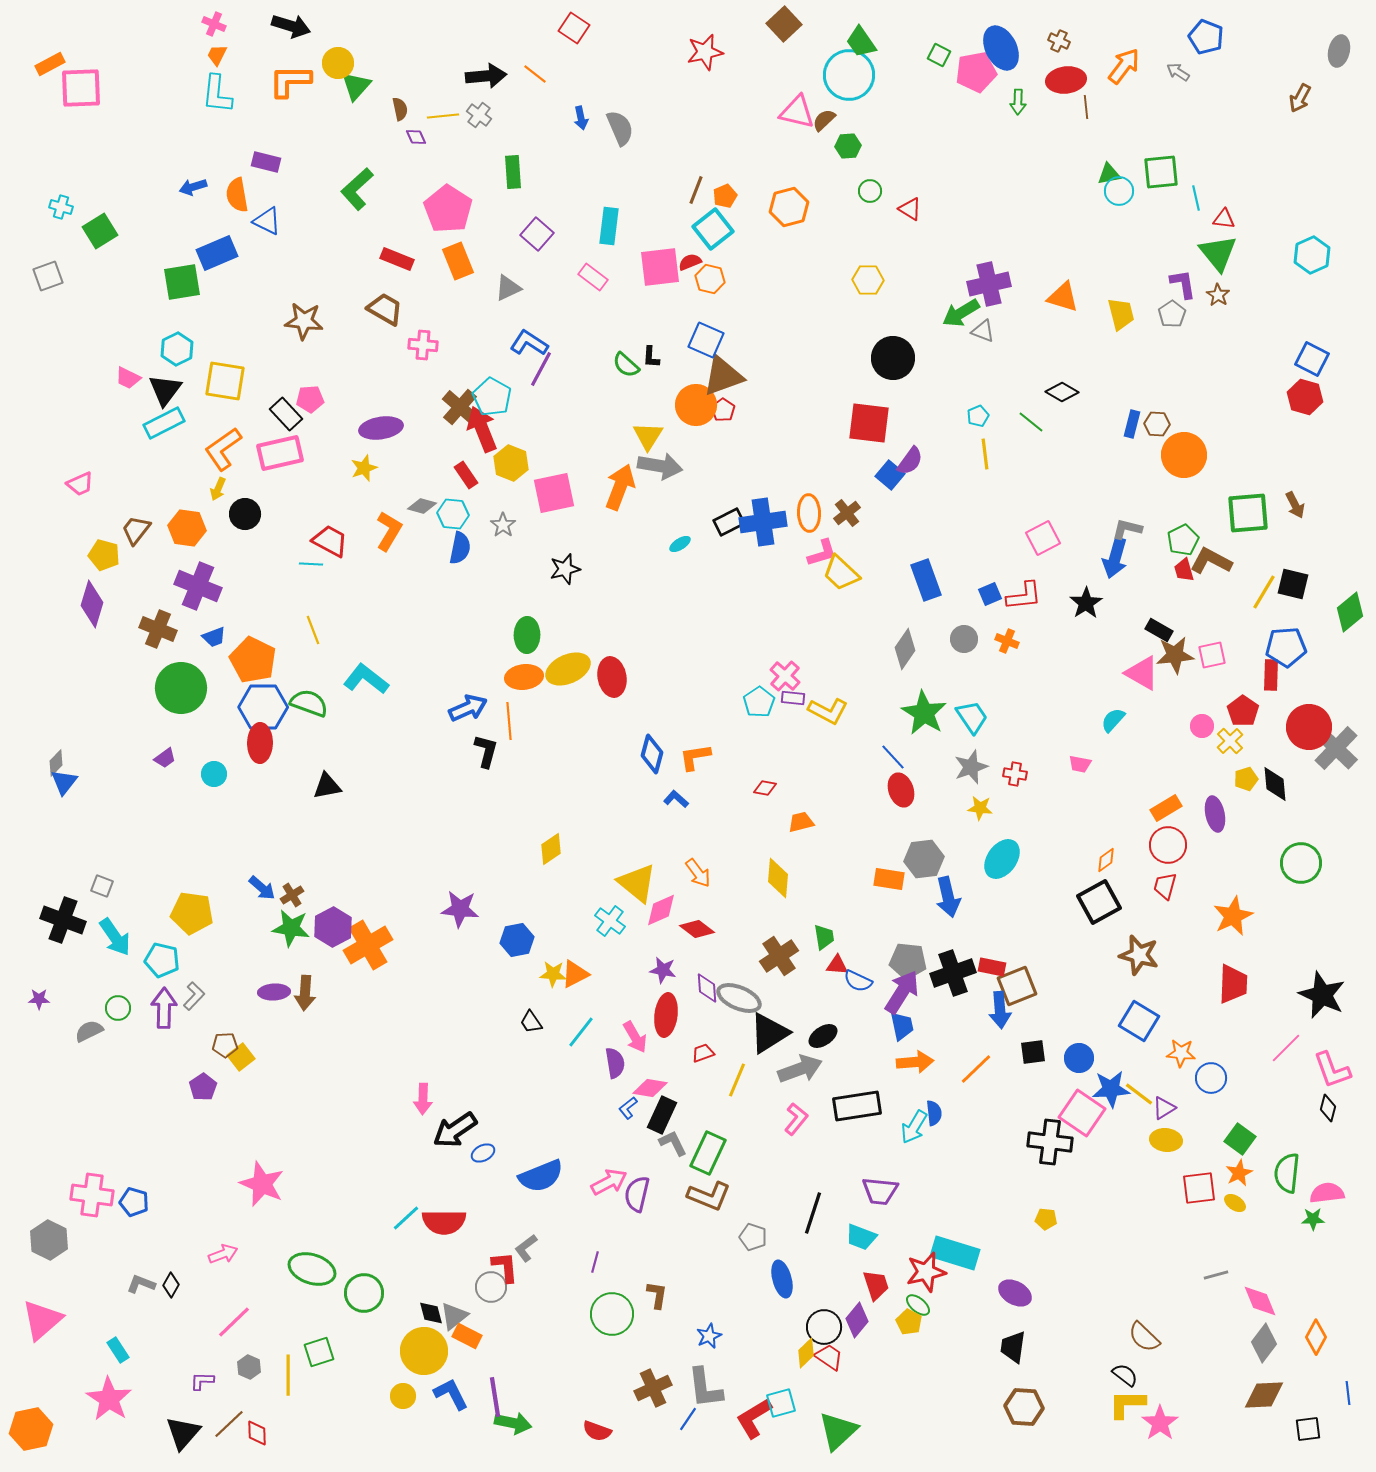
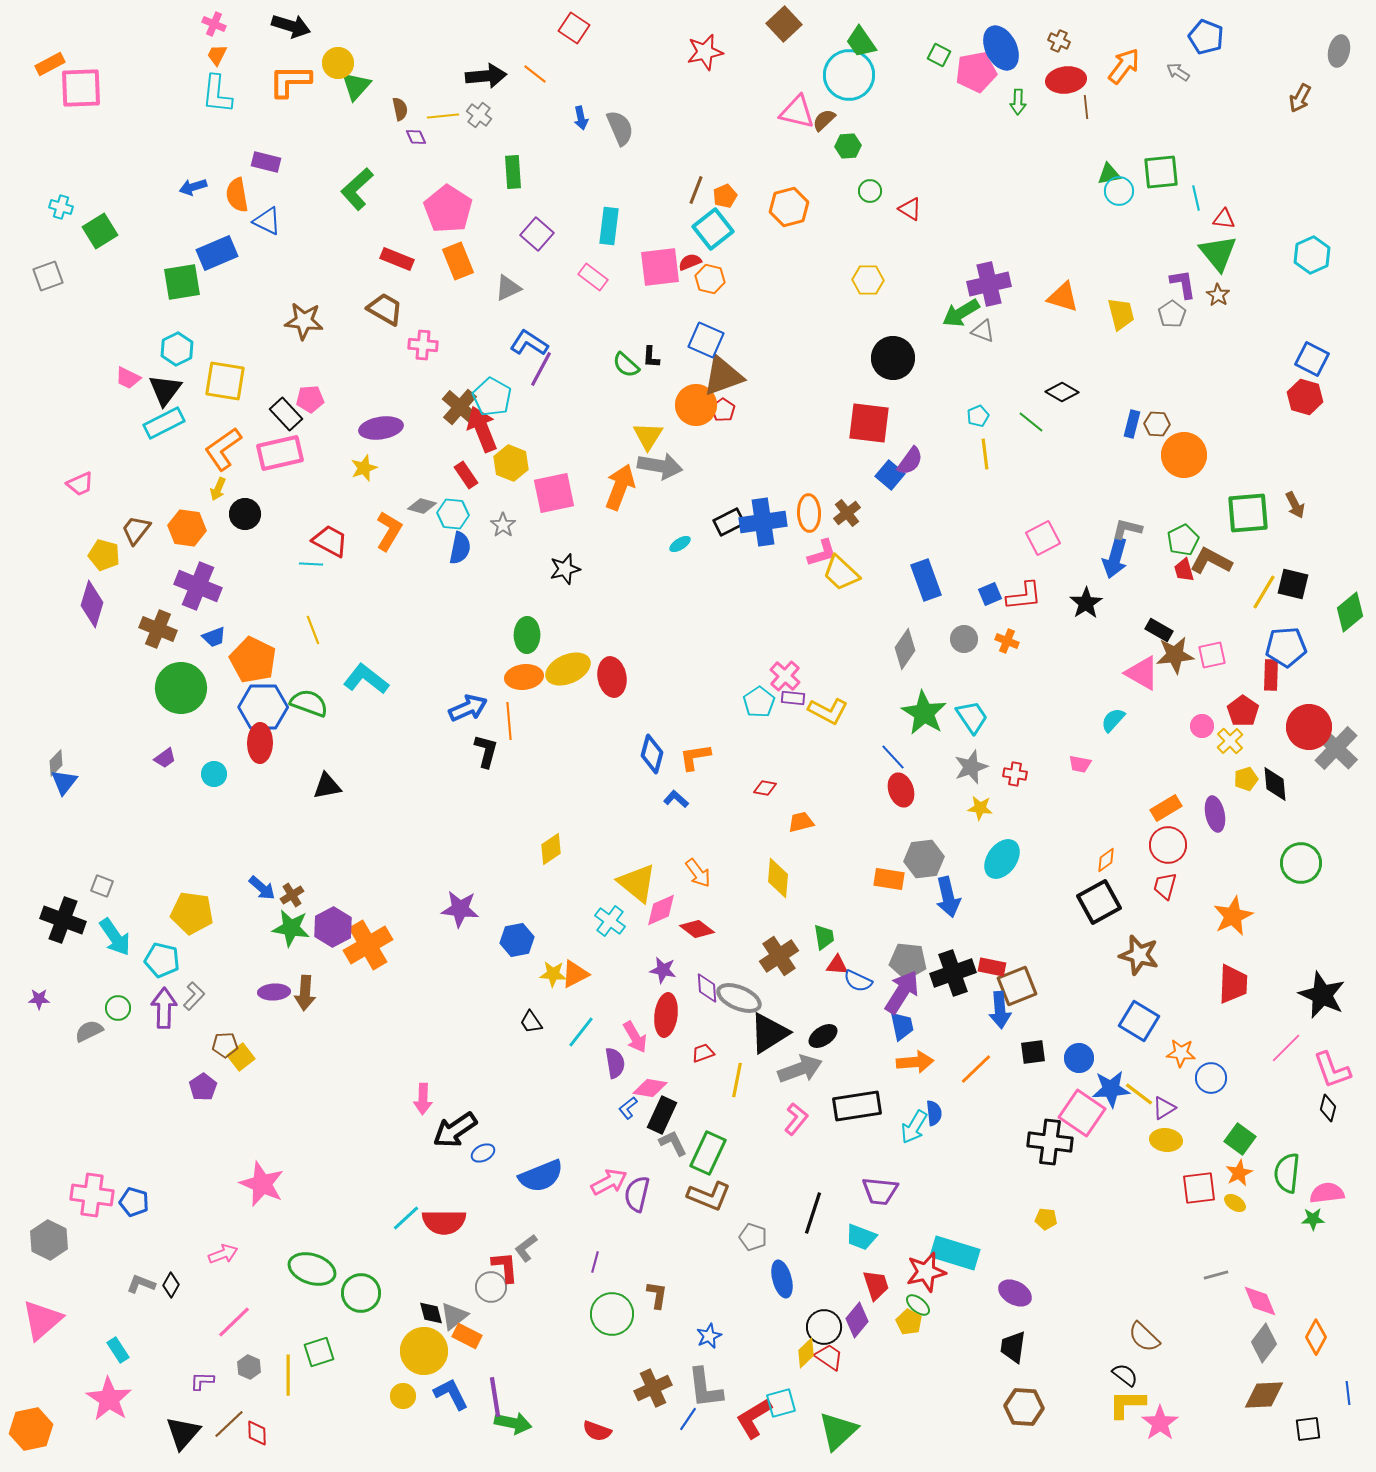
yellow line at (737, 1080): rotated 12 degrees counterclockwise
green circle at (364, 1293): moved 3 px left
